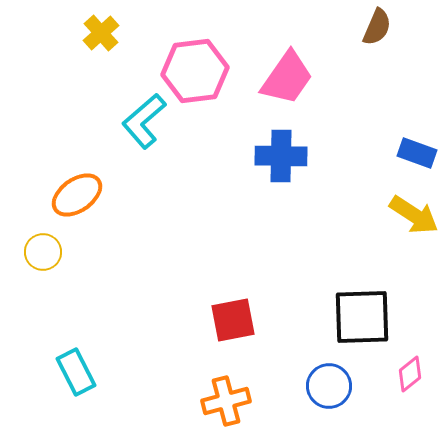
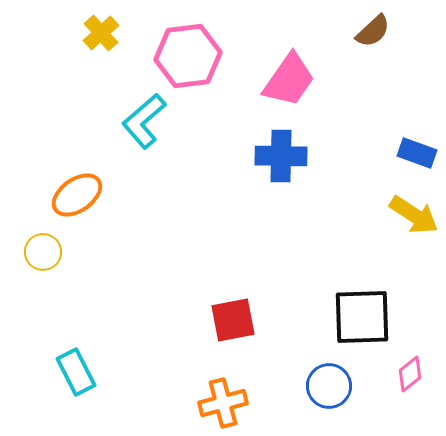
brown semicircle: moved 4 px left, 4 px down; rotated 24 degrees clockwise
pink hexagon: moved 7 px left, 15 px up
pink trapezoid: moved 2 px right, 2 px down
orange cross: moved 3 px left, 2 px down
